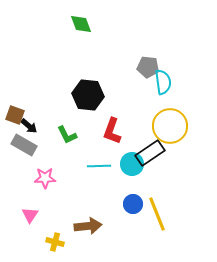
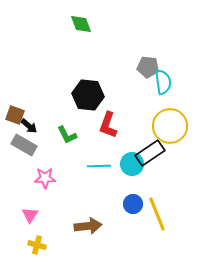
red L-shape: moved 4 px left, 6 px up
yellow cross: moved 18 px left, 3 px down
